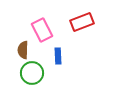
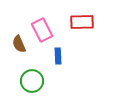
red rectangle: rotated 20 degrees clockwise
brown semicircle: moved 4 px left, 6 px up; rotated 24 degrees counterclockwise
green circle: moved 8 px down
